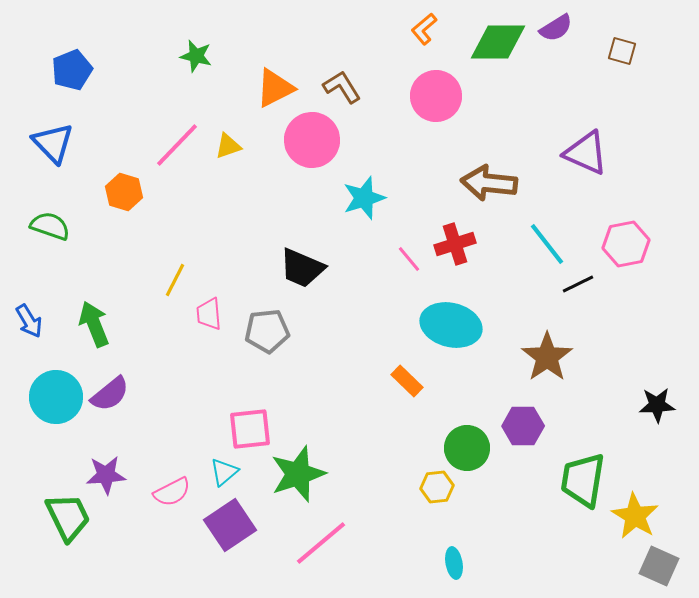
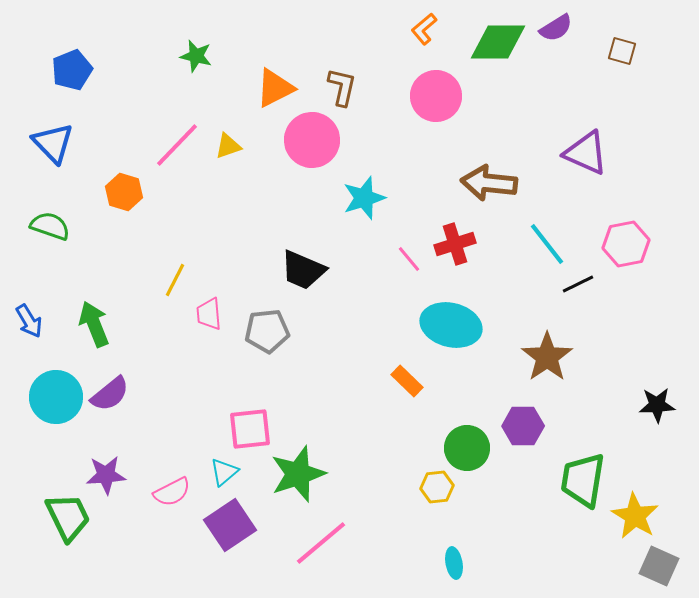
brown L-shape at (342, 87): rotated 45 degrees clockwise
black trapezoid at (302, 268): moved 1 px right, 2 px down
